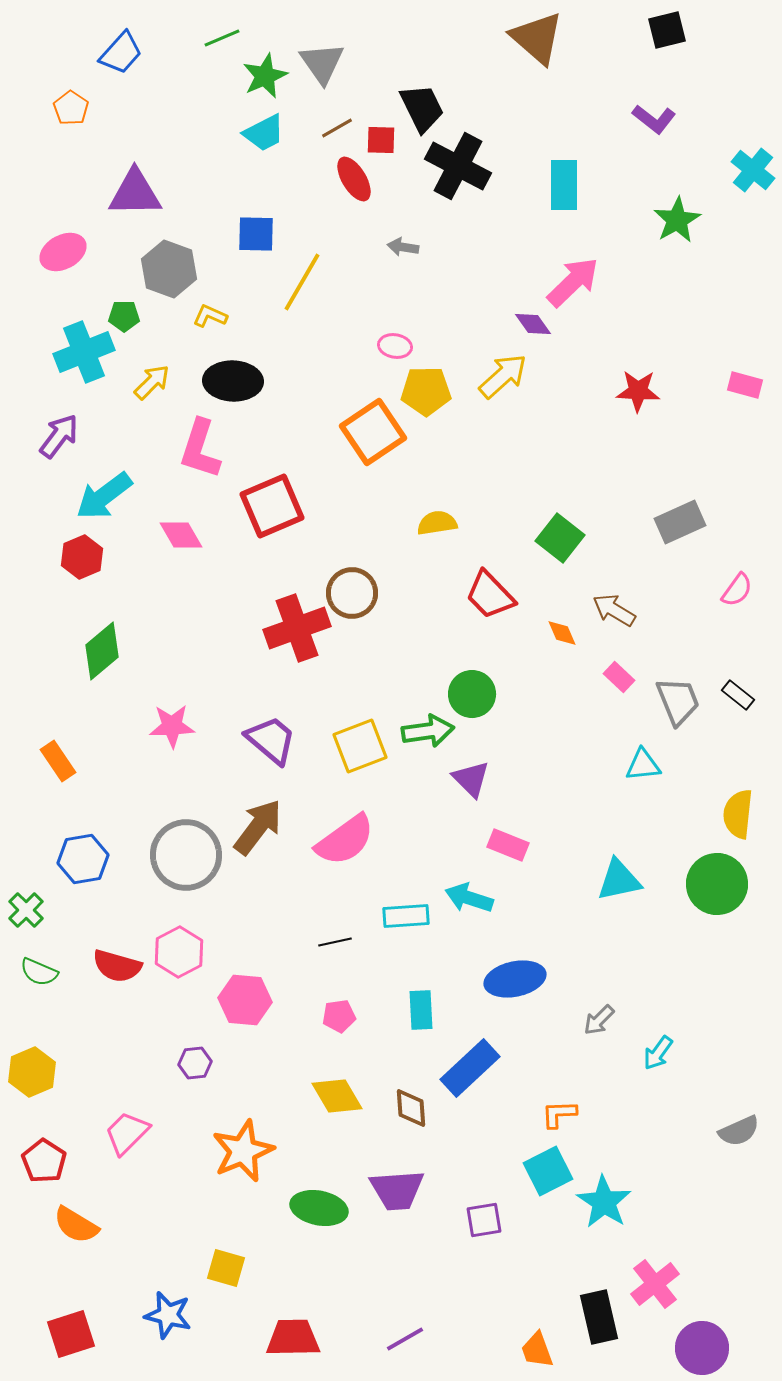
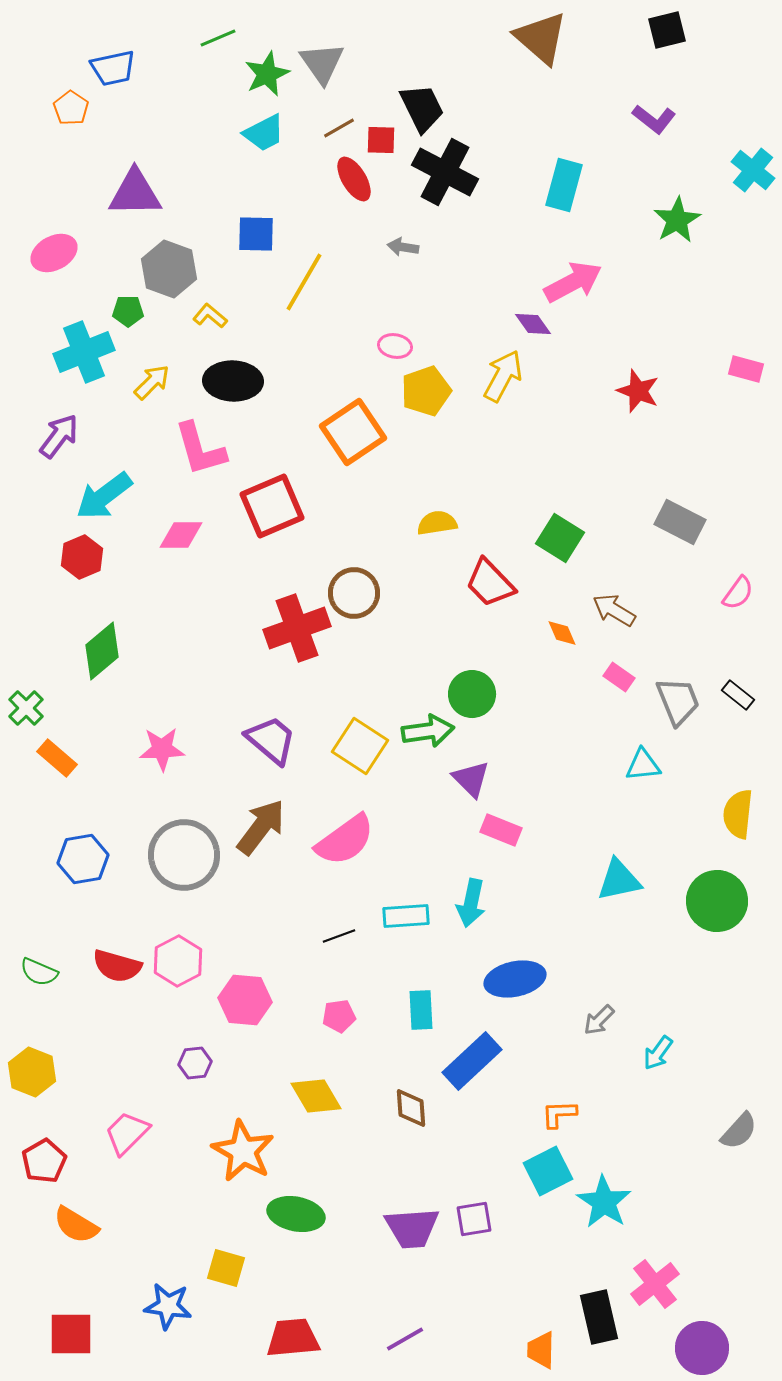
green line at (222, 38): moved 4 px left
brown triangle at (537, 38): moved 4 px right
blue trapezoid at (121, 53): moved 8 px left, 15 px down; rotated 36 degrees clockwise
green star at (265, 76): moved 2 px right, 2 px up
brown line at (337, 128): moved 2 px right
black cross at (458, 166): moved 13 px left, 6 px down
cyan rectangle at (564, 185): rotated 15 degrees clockwise
pink ellipse at (63, 252): moved 9 px left, 1 px down
yellow line at (302, 282): moved 2 px right
pink arrow at (573, 282): rotated 16 degrees clockwise
green pentagon at (124, 316): moved 4 px right, 5 px up
yellow L-shape at (210, 316): rotated 16 degrees clockwise
yellow arrow at (503, 376): rotated 20 degrees counterclockwise
pink rectangle at (745, 385): moved 1 px right, 16 px up
yellow pentagon at (426, 391): rotated 18 degrees counterclockwise
red star at (638, 391): rotated 18 degrees clockwise
orange square at (373, 432): moved 20 px left
pink L-shape at (200, 449): rotated 34 degrees counterclockwise
gray rectangle at (680, 522): rotated 51 degrees clockwise
pink diamond at (181, 535): rotated 60 degrees counterclockwise
green square at (560, 538): rotated 6 degrees counterclockwise
pink semicircle at (737, 590): moved 1 px right, 3 px down
brown circle at (352, 593): moved 2 px right
red trapezoid at (490, 595): moved 12 px up
pink rectangle at (619, 677): rotated 8 degrees counterclockwise
pink star at (172, 726): moved 10 px left, 23 px down
yellow square at (360, 746): rotated 36 degrees counterclockwise
orange rectangle at (58, 761): moved 1 px left, 3 px up; rotated 15 degrees counterclockwise
brown arrow at (258, 827): moved 3 px right
pink rectangle at (508, 845): moved 7 px left, 15 px up
gray circle at (186, 855): moved 2 px left
green circle at (717, 884): moved 17 px down
cyan arrow at (469, 898): moved 2 px right, 5 px down; rotated 96 degrees counterclockwise
green cross at (26, 910): moved 202 px up
black line at (335, 942): moved 4 px right, 6 px up; rotated 8 degrees counterclockwise
pink hexagon at (179, 952): moved 1 px left, 9 px down
blue rectangle at (470, 1068): moved 2 px right, 7 px up
yellow hexagon at (32, 1072): rotated 15 degrees counterclockwise
yellow diamond at (337, 1096): moved 21 px left
gray semicircle at (739, 1131): rotated 24 degrees counterclockwise
orange star at (243, 1151): rotated 20 degrees counterclockwise
red pentagon at (44, 1161): rotated 9 degrees clockwise
purple trapezoid at (397, 1190): moved 15 px right, 38 px down
green ellipse at (319, 1208): moved 23 px left, 6 px down
purple square at (484, 1220): moved 10 px left, 1 px up
blue star at (168, 1315): moved 9 px up; rotated 6 degrees counterclockwise
red square at (71, 1334): rotated 18 degrees clockwise
red trapezoid at (293, 1338): rotated 4 degrees counterclockwise
orange trapezoid at (537, 1350): moved 4 px right; rotated 21 degrees clockwise
